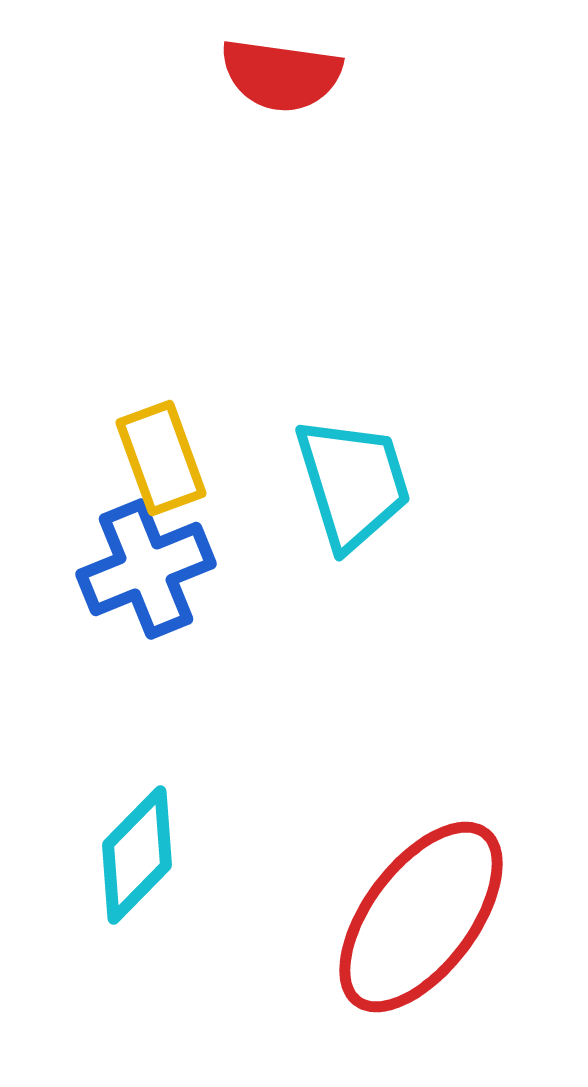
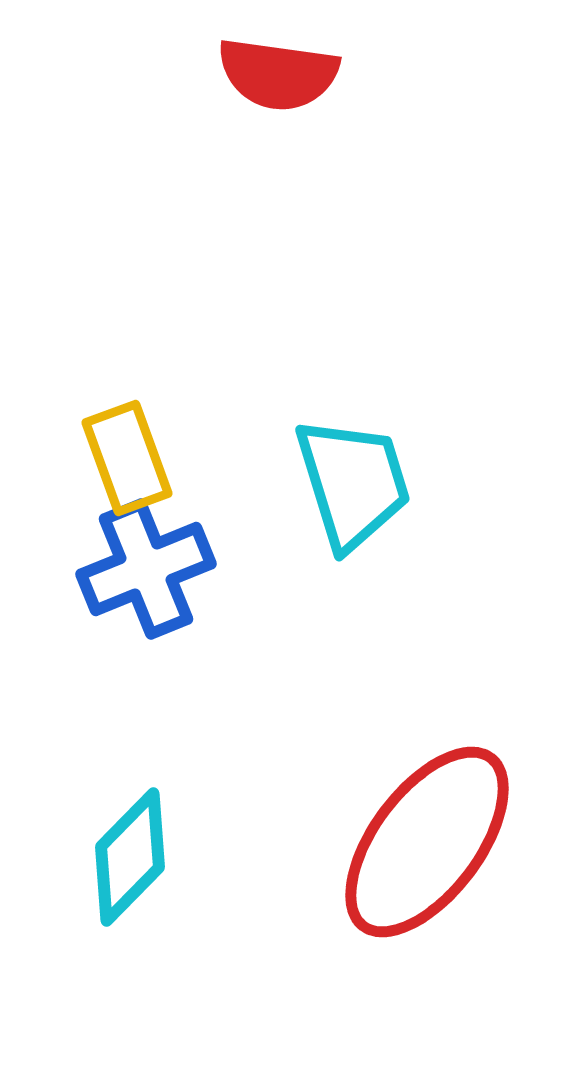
red semicircle: moved 3 px left, 1 px up
yellow rectangle: moved 34 px left
cyan diamond: moved 7 px left, 2 px down
red ellipse: moved 6 px right, 75 px up
